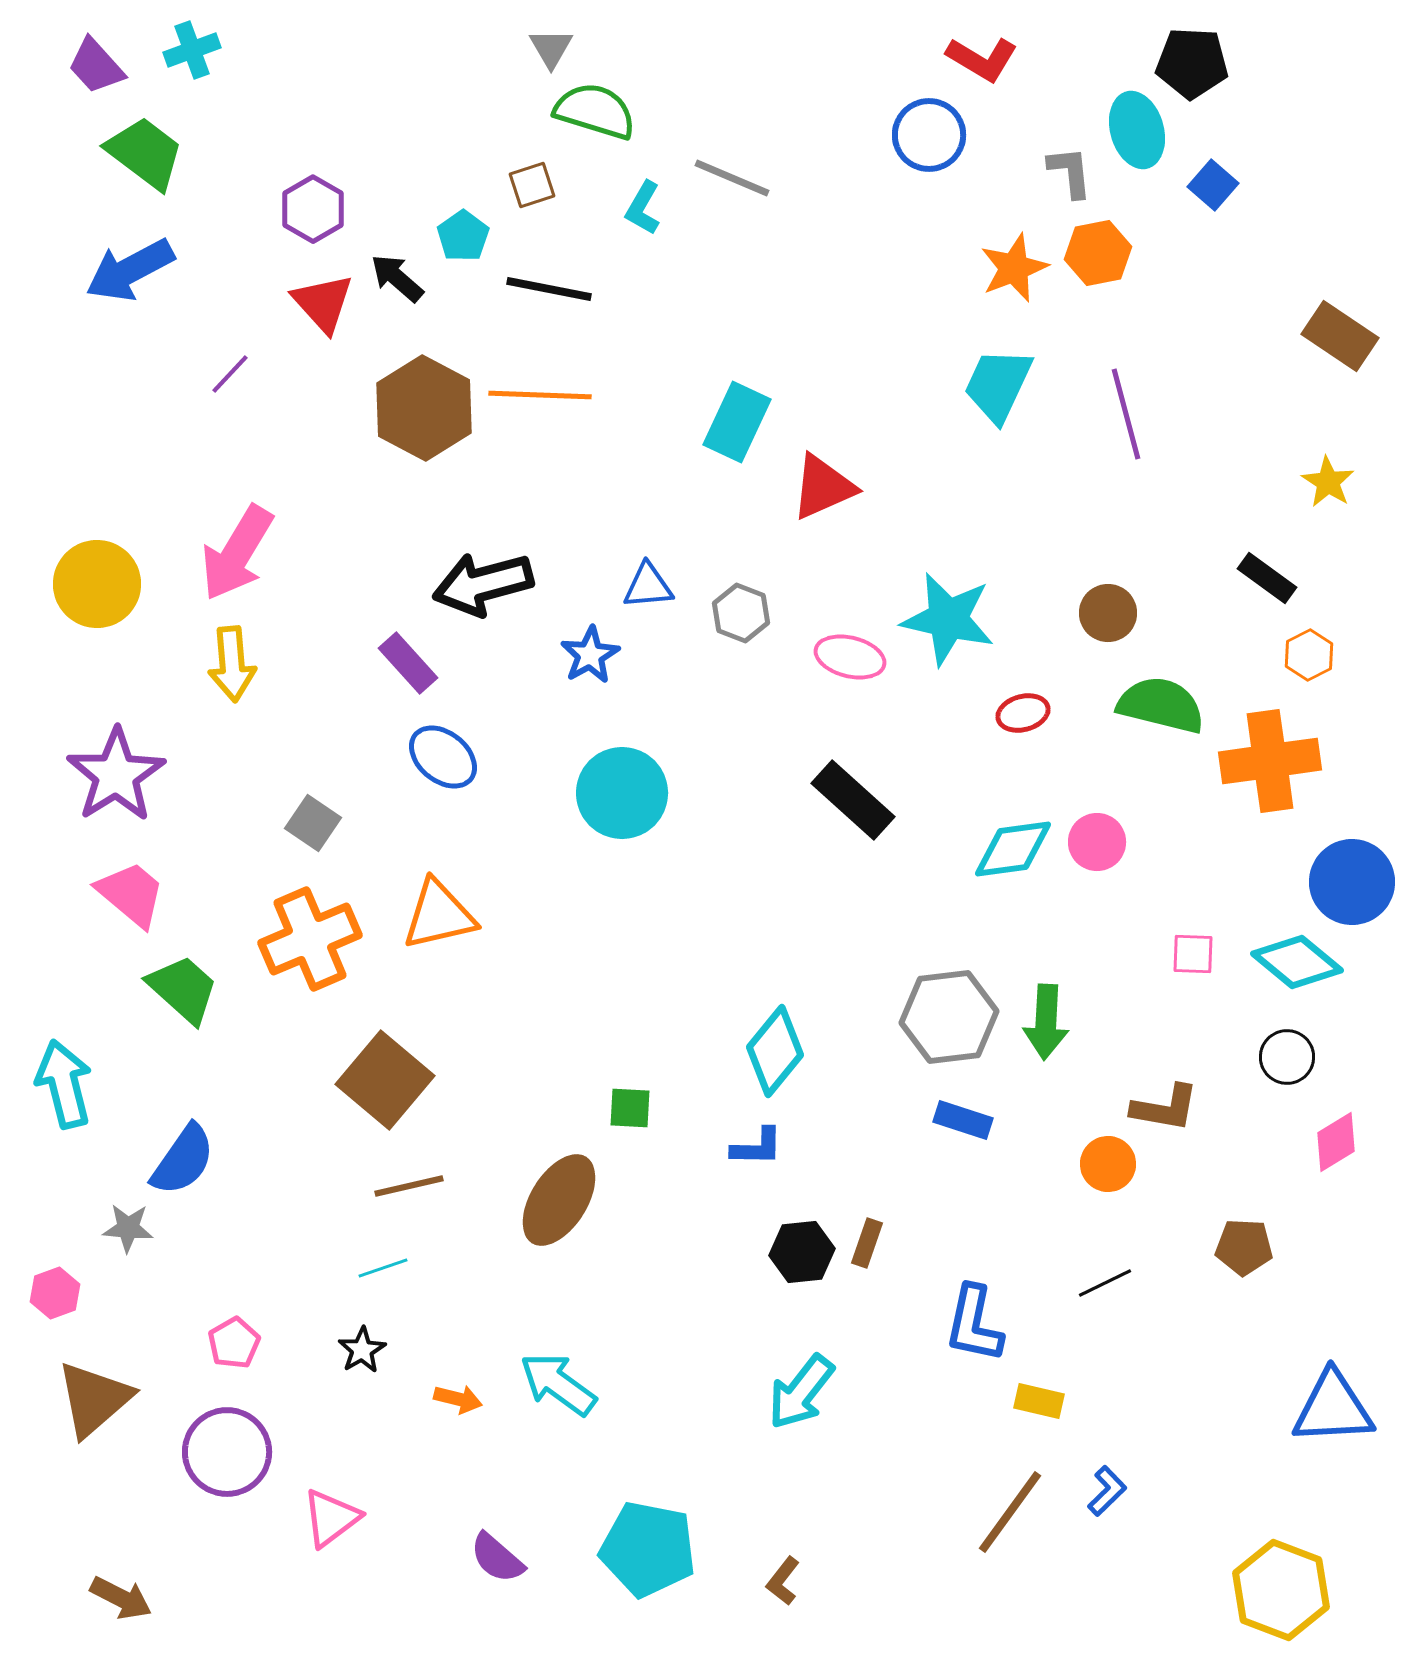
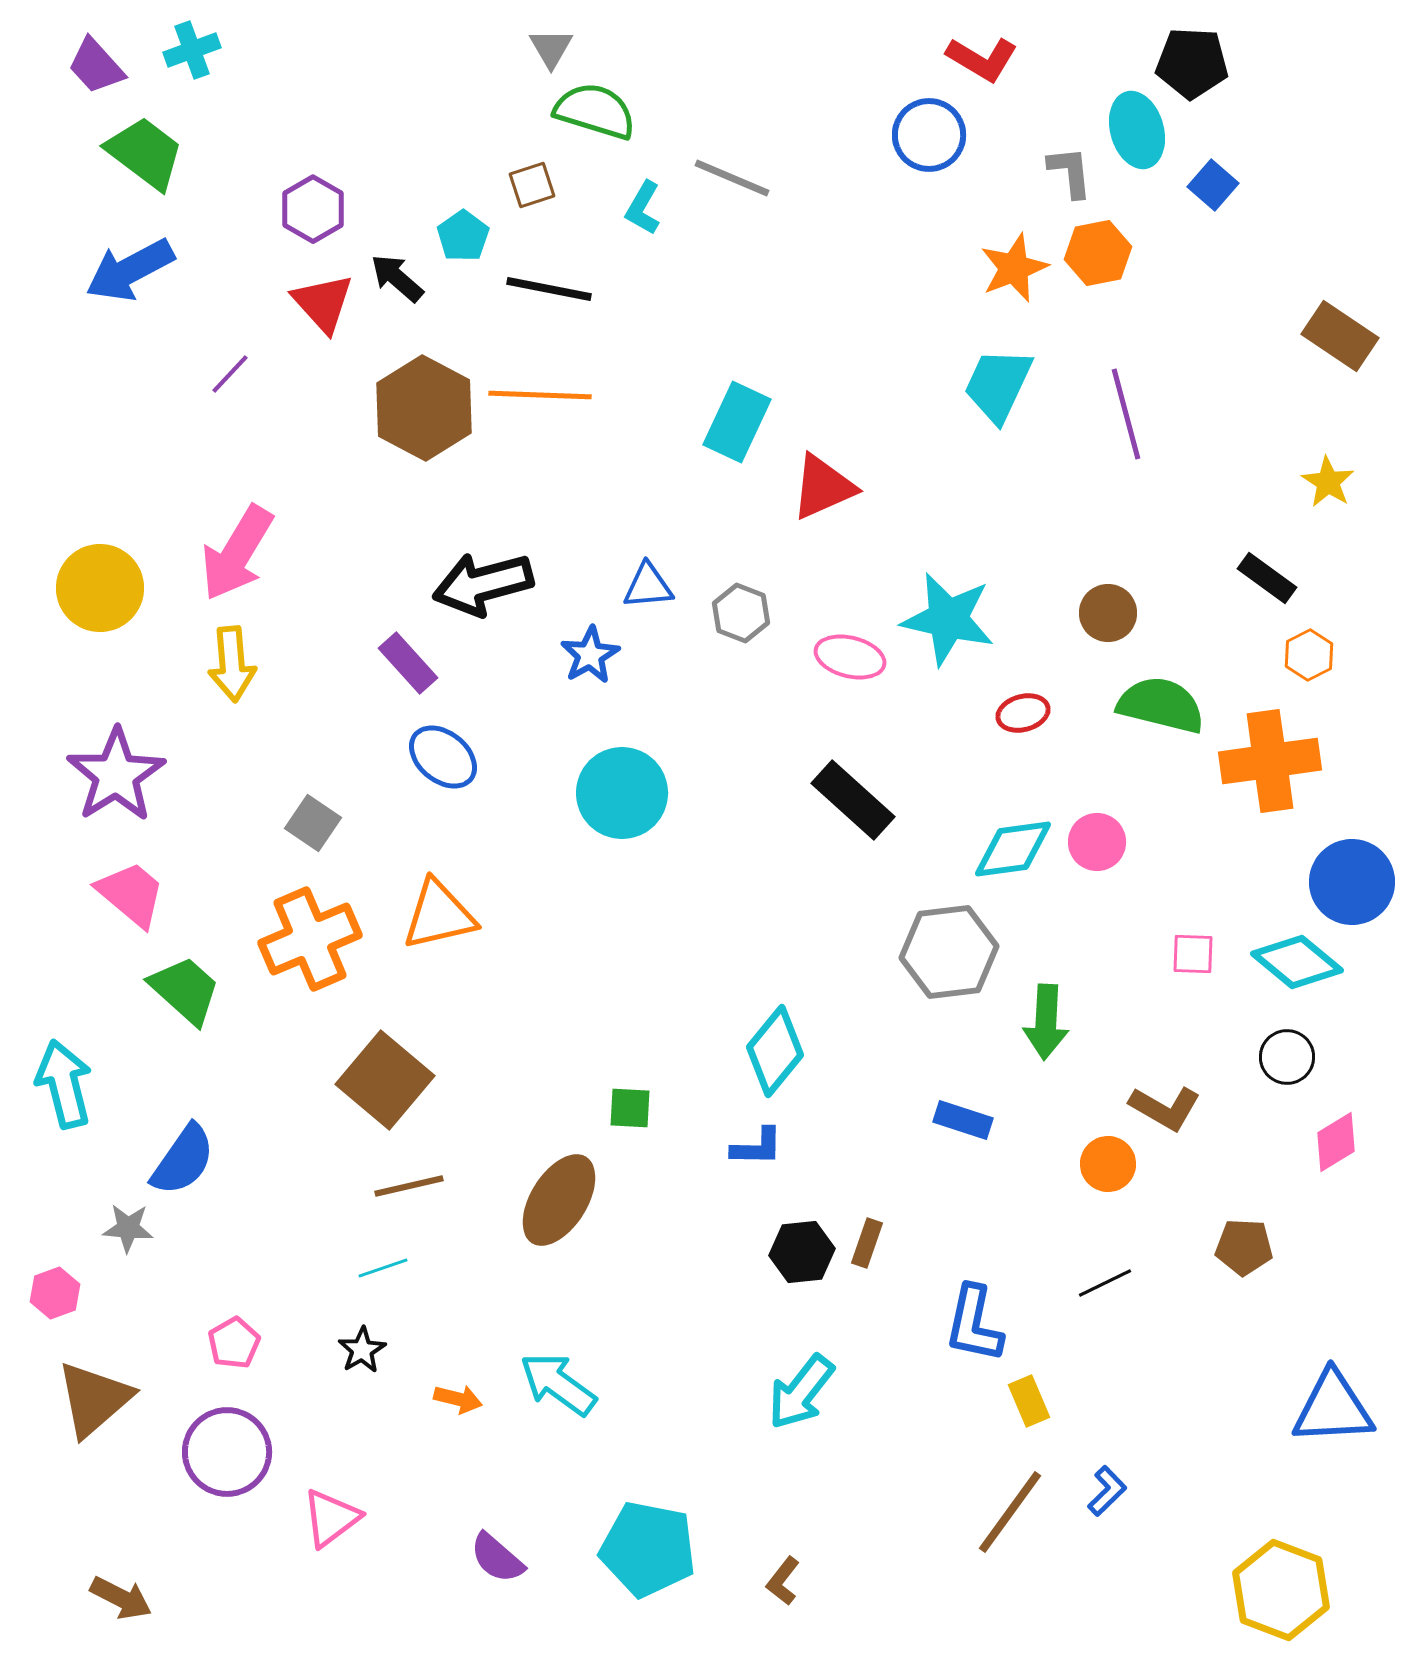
yellow circle at (97, 584): moved 3 px right, 4 px down
green trapezoid at (183, 989): moved 2 px right, 1 px down
gray hexagon at (949, 1017): moved 65 px up
brown L-shape at (1165, 1108): rotated 20 degrees clockwise
yellow rectangle at (1039, 1401): moved 10 px left; rotated 54 degrees clockwise
